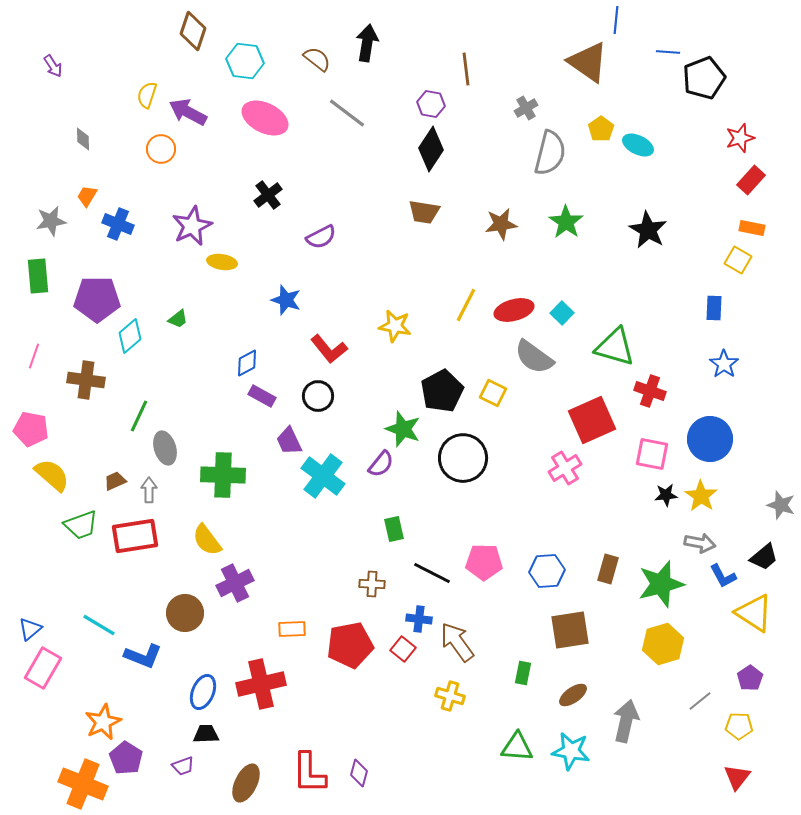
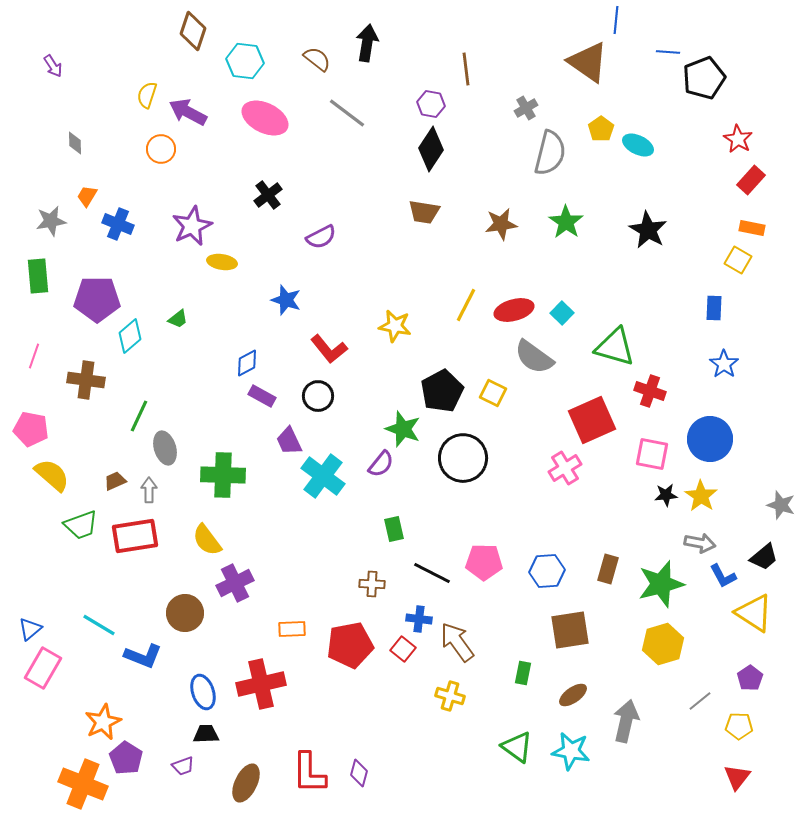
red star at (740, 138): moved 2 px left, 1 px down; rotated 24 degrees counterclockwise
gray diamond at (83, 139): moved 8 px left, 4 px down
blue ellipse at (203, 692): rotated 40 degrees counterclockwise
green triangle at (517, 747): rotated 32 degrees clockwise
